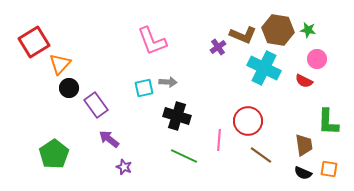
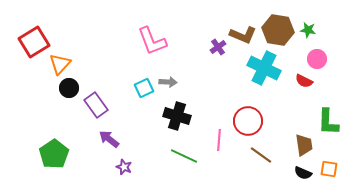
cyan square: rotated 12 degrees counterclockwise
